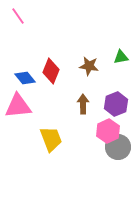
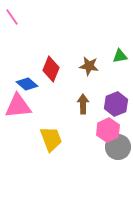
pink line: moved 6 px left, 1 px down
green triangle: moved 1 px left, 1 px up
red diamond: moved 2 px up
blue diamond: moved 2 px right, 6 px down; rotated 10 degrees counterclockwise
pink hexagon: moved 1 px up
